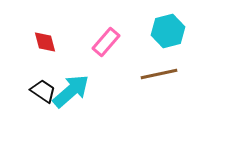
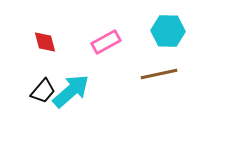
cyan hexagon: rotated 16 degrees clockwise
pink rectangle: rotated 20 degrees clockwise
black trapezoid: rotated 96 degrees clockwise
